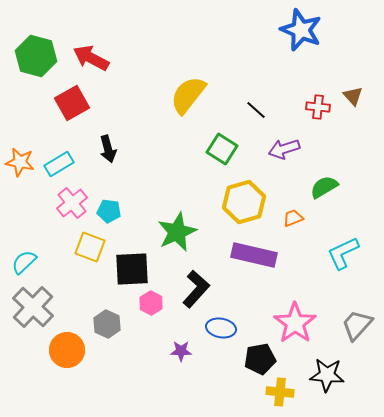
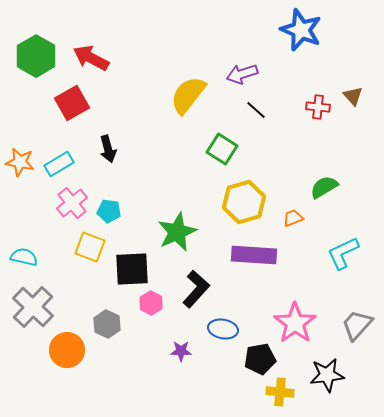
green hexagon: rotated 15 degrees clockwise
purple arrow: moved 42 px left, 75 px up
purple rectangle: rotated 9 degrees counterclockwise
cyan semicircle: moved 5 px up; rotated 56 degrees clockwise
blue ellipse: moved 2 px right, 1 px down
black star: rotated 12 degrees counterclockwise
